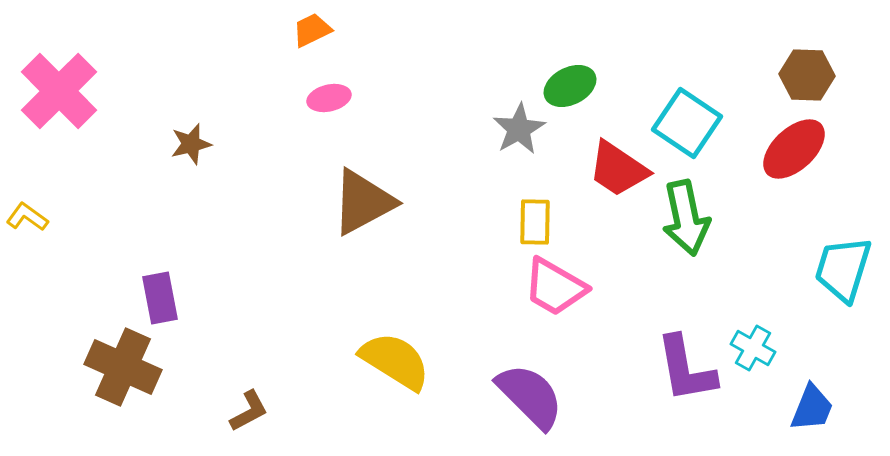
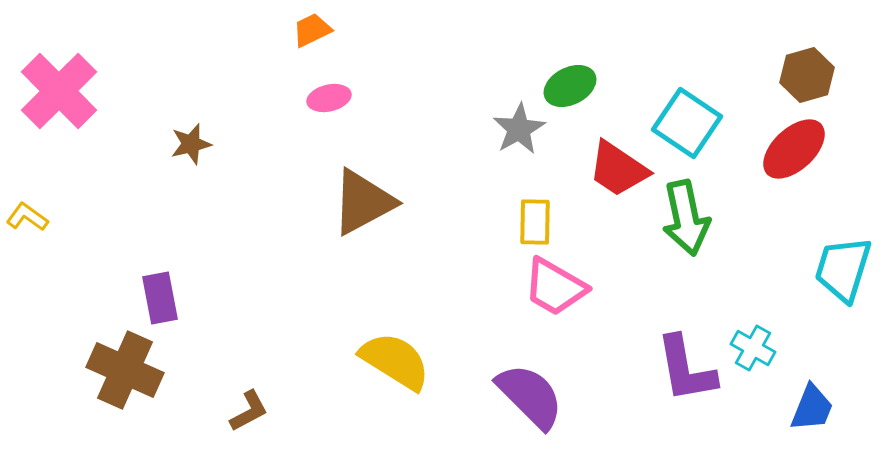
brown hexagon: rotated 18 degrees counterclockwise
brown cross: moved 2 px right, 3 px down
